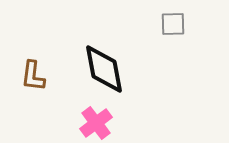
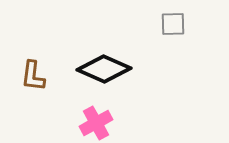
black diamond: rotated 56 degrees counterclockwise
pink cross: rotated 8 degrees clockwise
